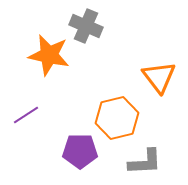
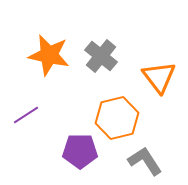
gray cross: moved 15 px right, 30 px down; rotated 16 degrees clockwise
gray L-shape: moved 1 px up; rotated 120 degrees counterclockwise
